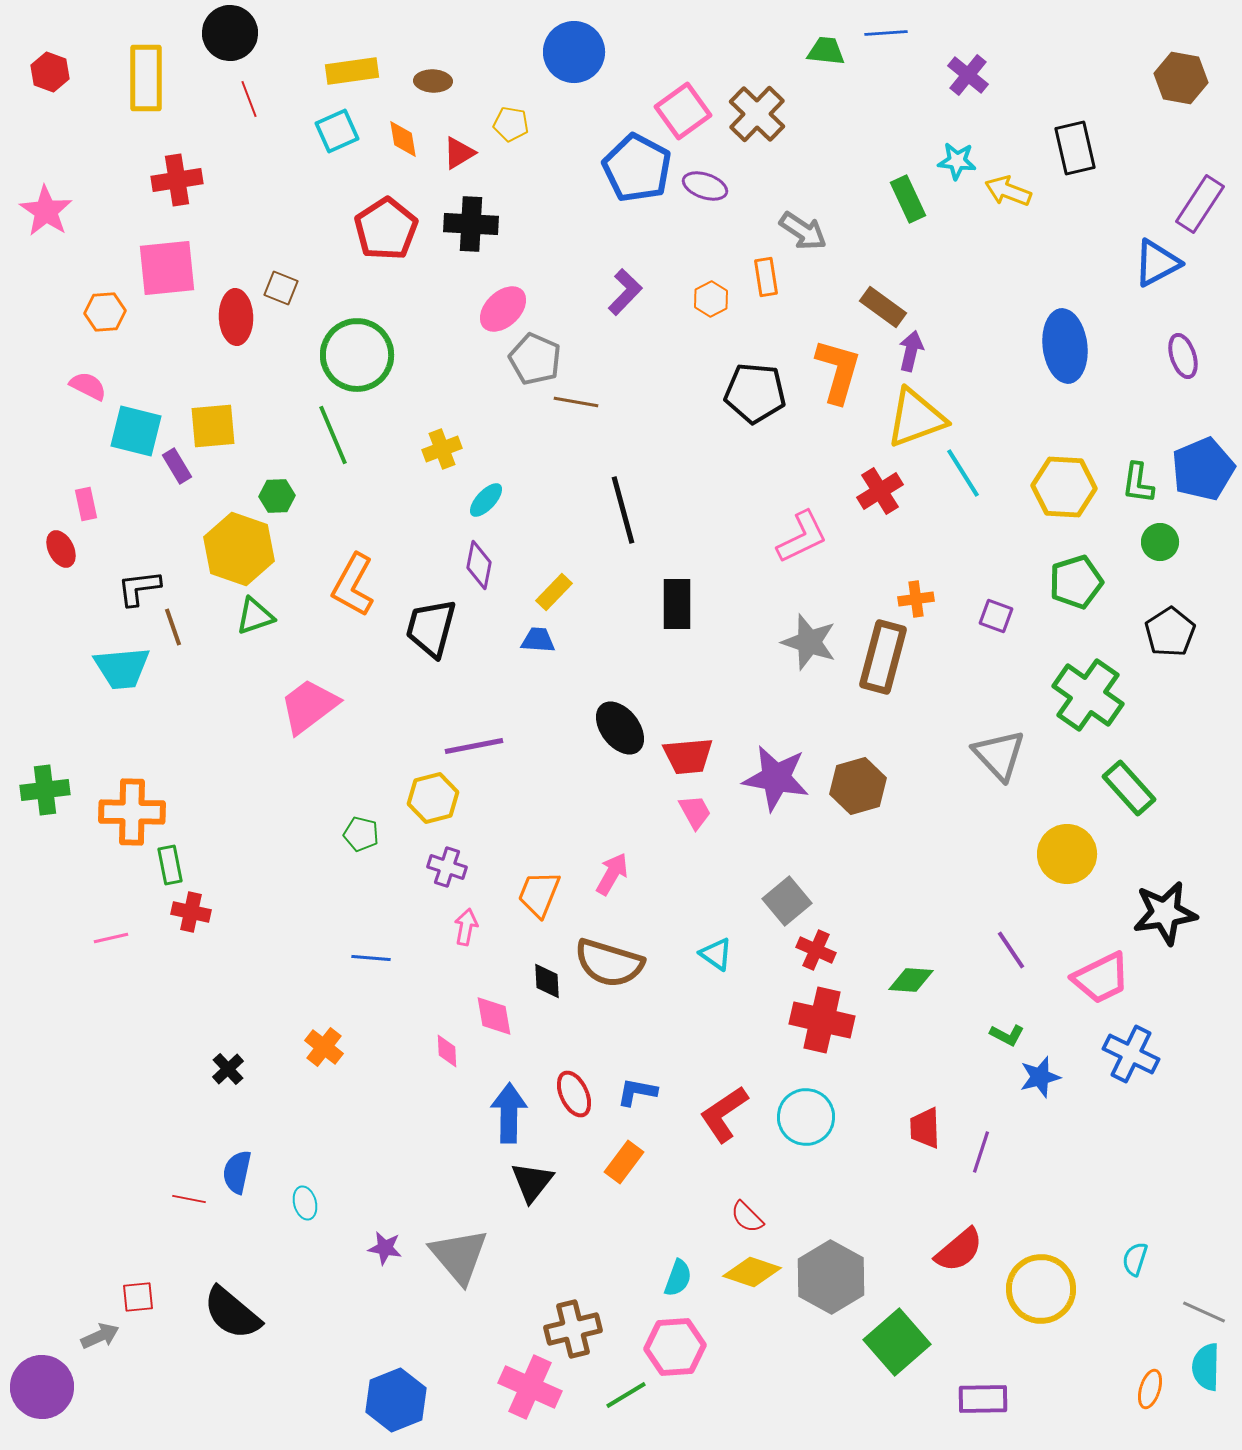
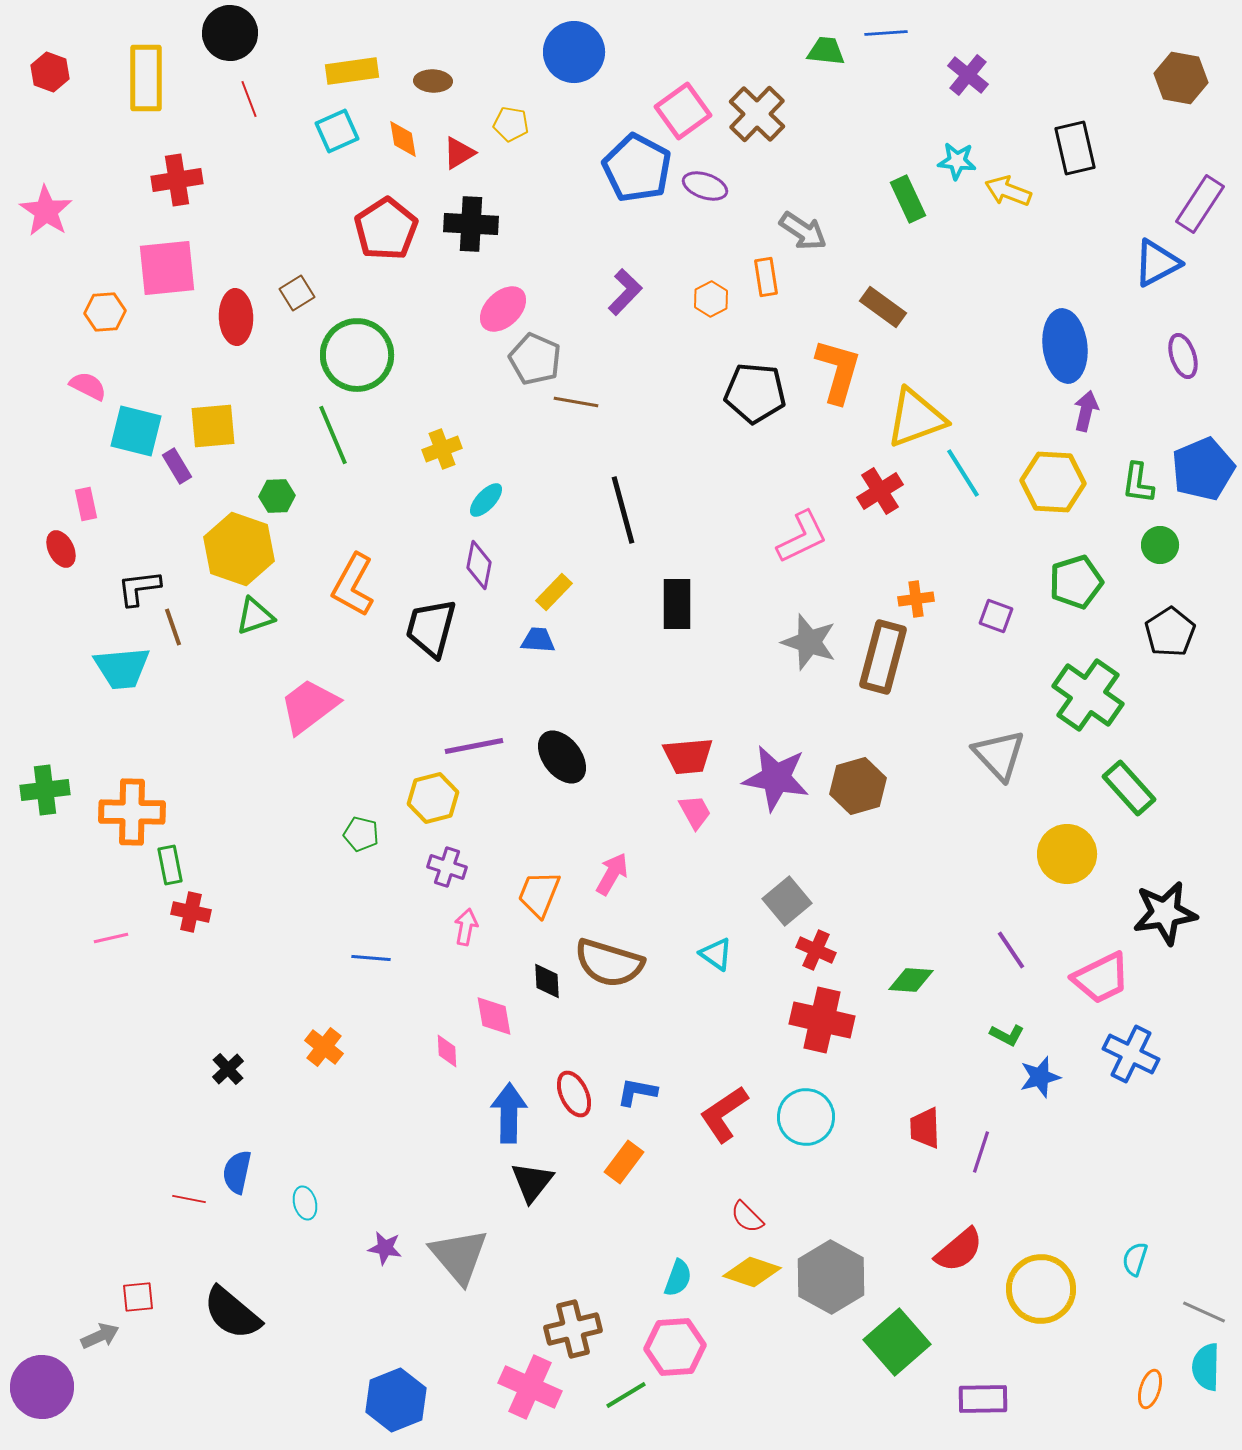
brown square at (281, 288): moved 16 px right, 5 px down; rotated 36 degrees clockwise
purple arrow at (911, 351): moved 175 px right, 60 px down
yellow hexagon at (1064, 487): moved 11 px left, 5 px up
green circle at (1160, 542): moved 3 px down
black ellipse at (620, 728): moved 58 px left, 29 px down
